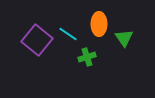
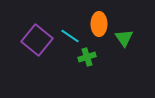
cyan line: moved 2 px right, 2 px down
